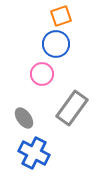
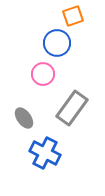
orange square: moved 12 px right
blue circle: moved 1 px right, 1 px up
pink circle: moved 1 px right
blue cross: moved 11 px right
